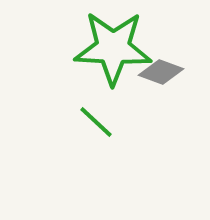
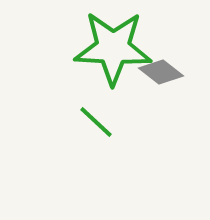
gray diamond: rotated 18 degrees clockwise
